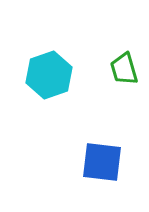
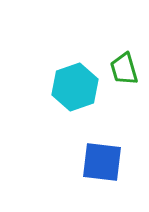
cyan hexagon: moved 26 px right, 12 px down
